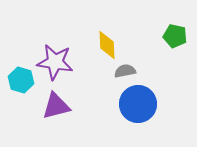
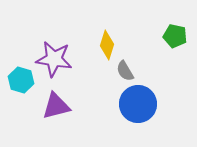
yellow diamond: rotated 20 degrees clockwise
purple star: moved 1 px left, 3 px up
gray semicircle: rotated 110 degrees counterclockwise
